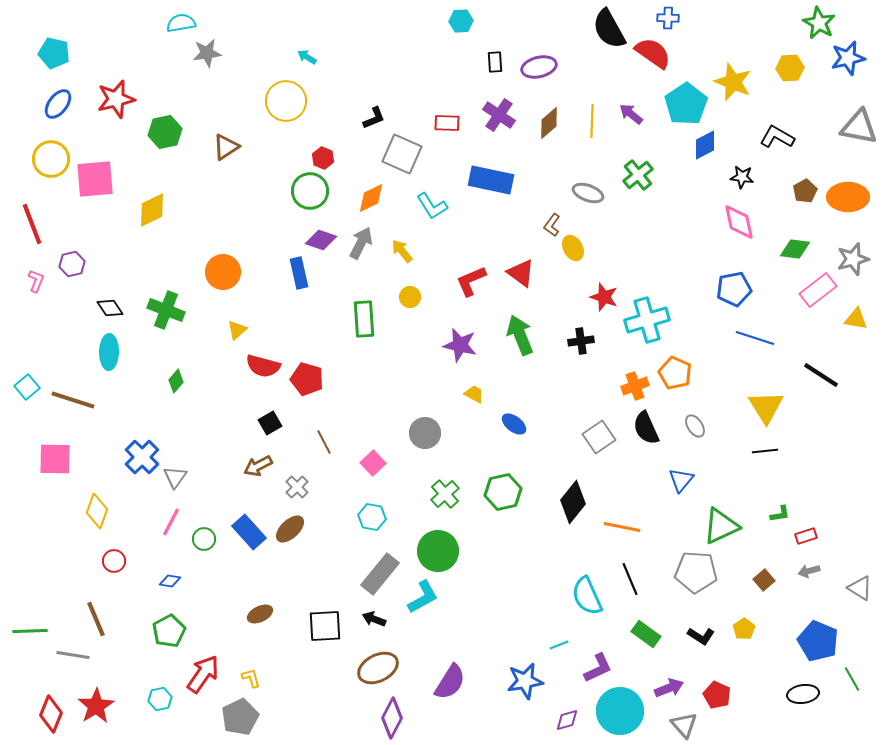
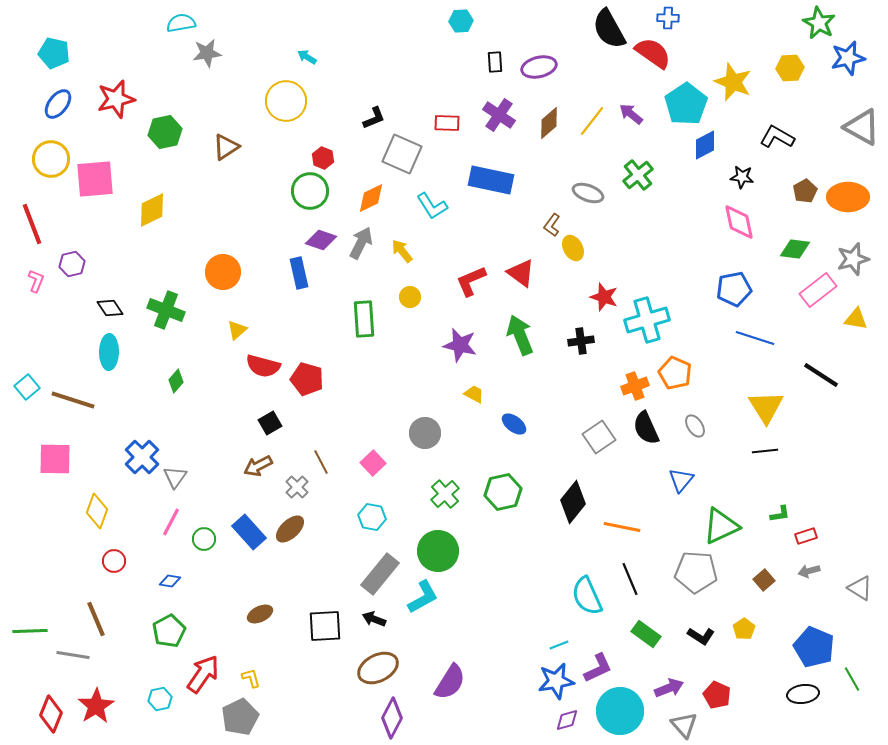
yellow line at (592, 121): rotated 36 degrees clockwise
gray triangle at (859, 127): moved 3 px right; rotated 18 degrees clockwise
brown line at (324, 442): moved 3 px left, 20 px down
blue pentagon at (818, 641): moved 4 px left, 6 px down
blue star at (525, 681): moved 31 px right
